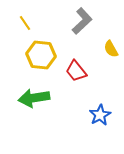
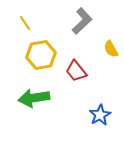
yellow hexagon: rotated 16 degrees counterclockwise
